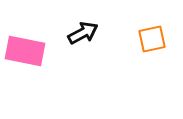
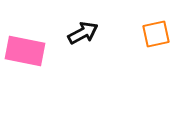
orange square: moved 4 px right, 5 px up
